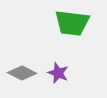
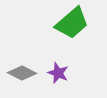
green trapezoid: rotated 48 degrees counterclockwise
